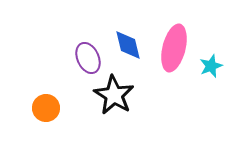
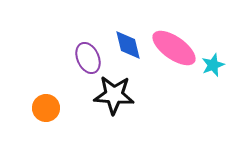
pink ellipse: rotated 69 degrees counterclockwise
cyan star: moved 2 px right, 1 px up
black star: rotated 27 degrees counterclockwise
